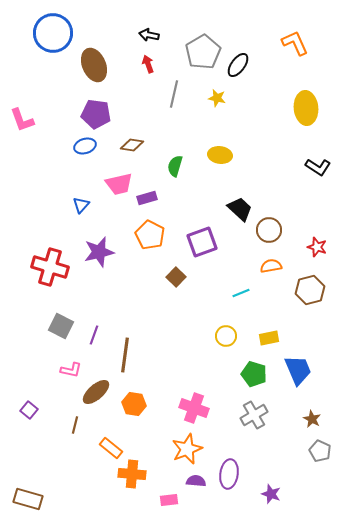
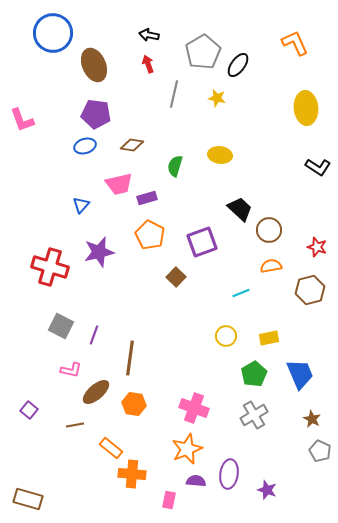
brown line at (125, 355): moved 5 px right, 3 px down
blue trapezoid at (298, 370): moved 2 px right, 4 px down
green pentagon at (254, 374): rotated 25 degrees clockwise
brown line at (75, 425): rotated 66 degrees clockwise
purple star at (271, 494): moved 4 px left, 4 px up
pink rectangle at (169, 500): rotated 72 degrees counterclockwise
